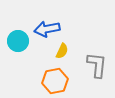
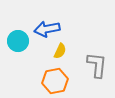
yellow semicircle: moved 2 px left
